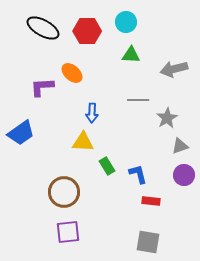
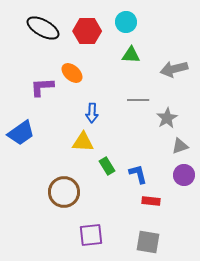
purple square: moved 23 px right, 3 px down
